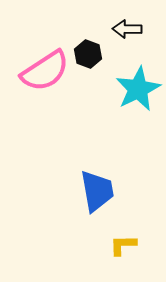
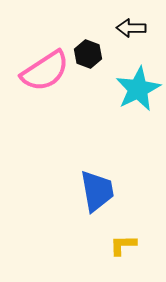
black arrow: moved 4 px right, 1 px up
